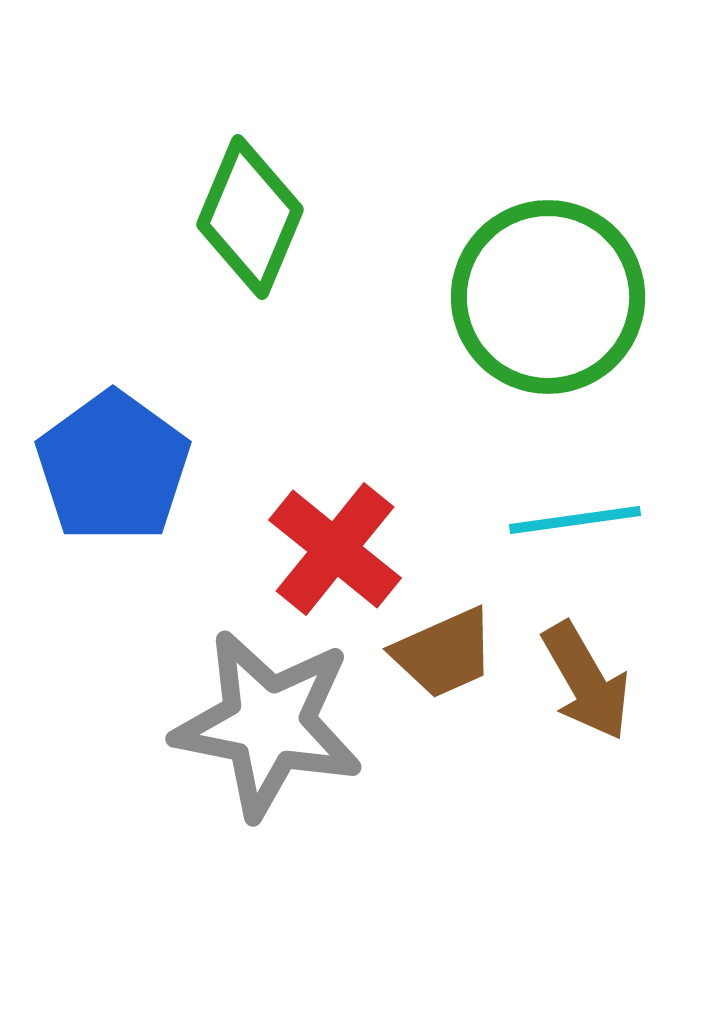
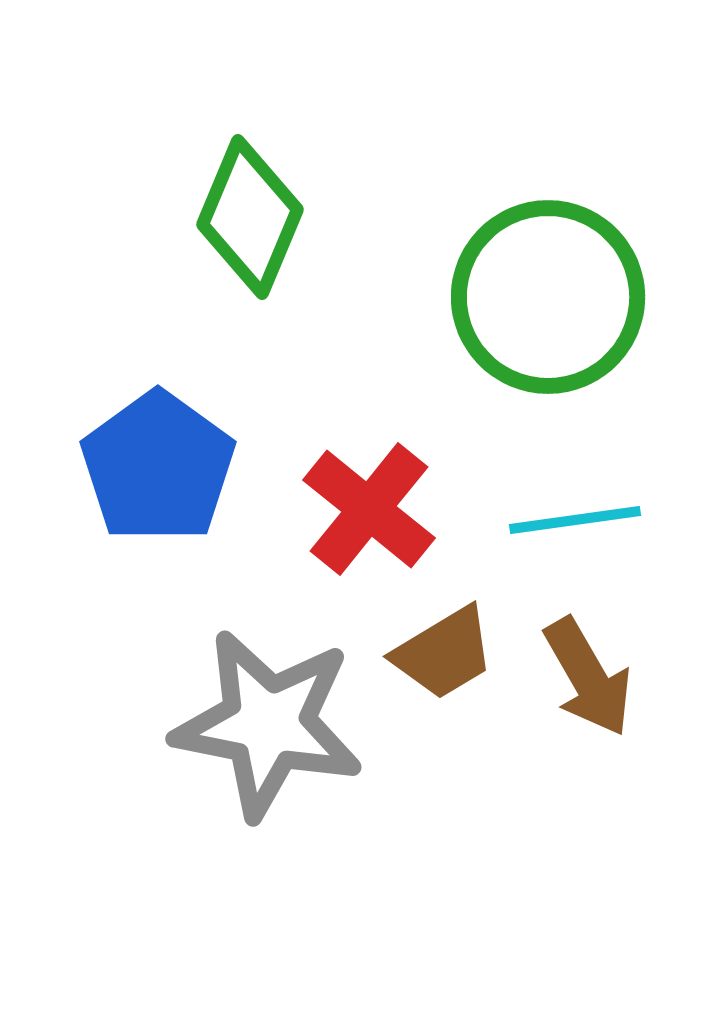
blue pentagon: moved 45 px right
red cross: moved 34 px right, 40 px up
brown trapezoid: rotated 7 degrees counterclockwise
brown arrow: moved 2 px right, 4 px up
